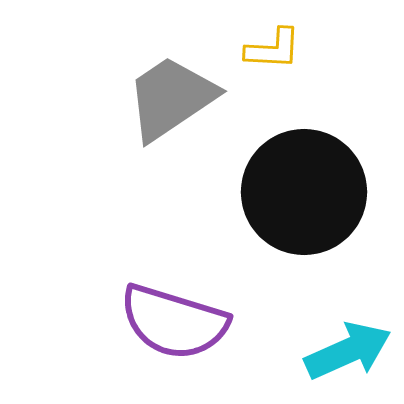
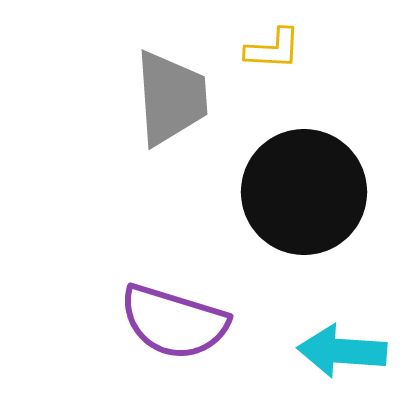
gray trapezoid: rotated 120 degrees clockwise
cyan arrow: moved 6 px left; rotated 152 degrees counterclockwise
